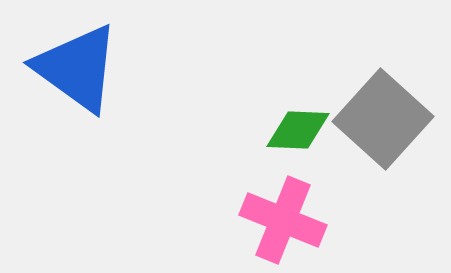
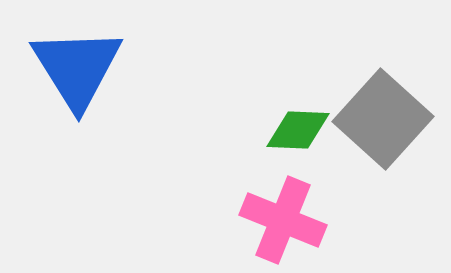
blue triangle: rotated 22 degrees clockwise
